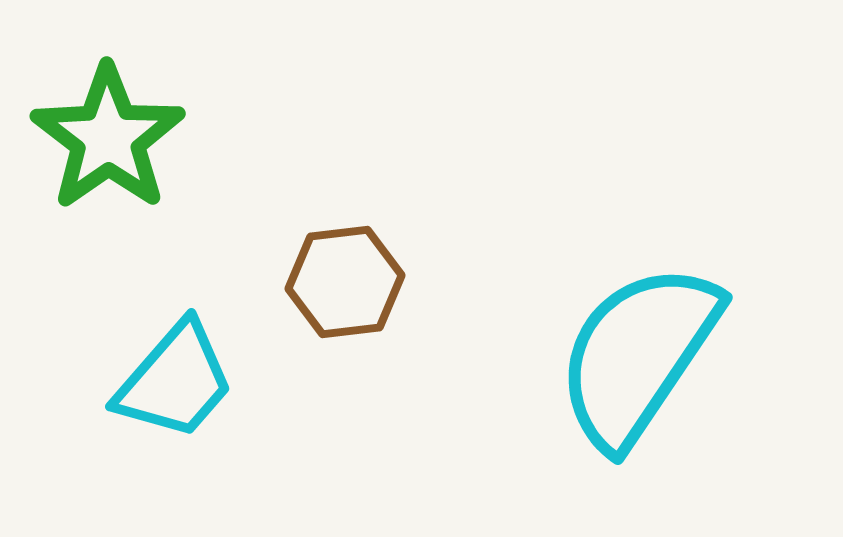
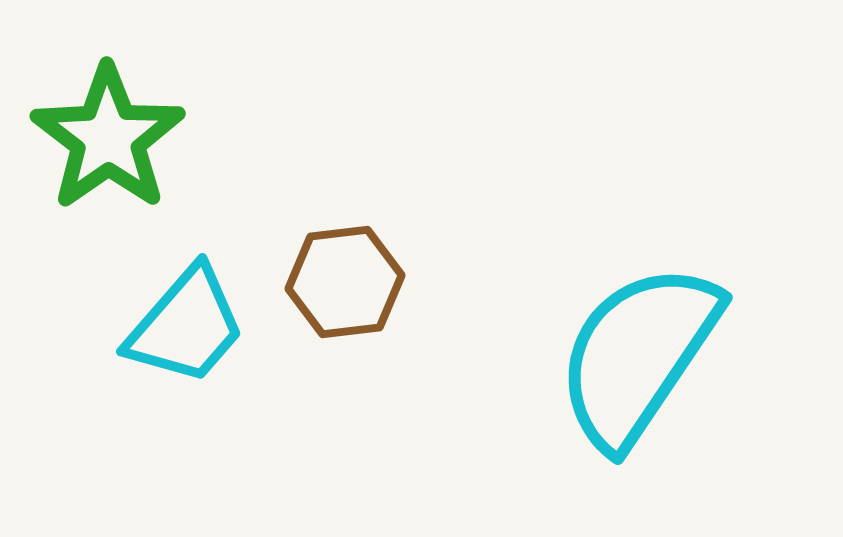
cyan trapezoid: moved 11 px right, 55 px up
